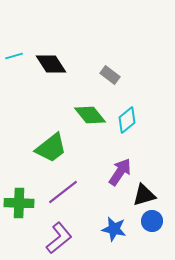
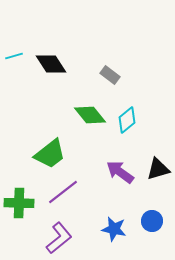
green trapezoid: moved 1 px left, 6 px down
purple arrow: rotated 88 degrees counterclockwise
black triangle: moved 14 px right, 26 px up
